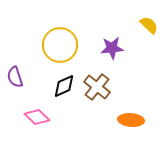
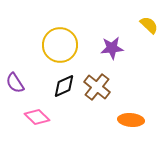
purple semicircle: moved 6 px down; rotated 15 degrees counterclockwise
